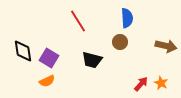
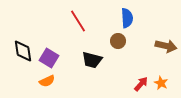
brown circle: moved 2 px left, 1 px up
